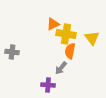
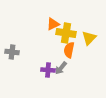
yellow cross: moved 1 px up
yellow triangle: moved 3 px left; rotated 21 degrees clockwise
orange semicircle: moved 1 px left, 1 px up
purple cross: moved 15 px up
